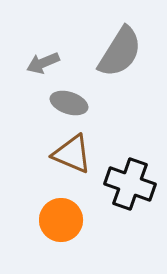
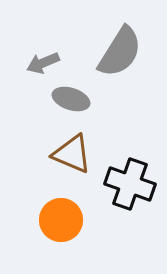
gray ellipse: moved 2 px right, 4 px up
